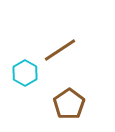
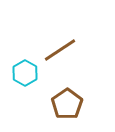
brown pentagon: moved 2 px left
